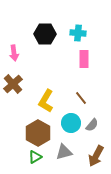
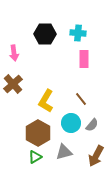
brown line: moved 1 px down
